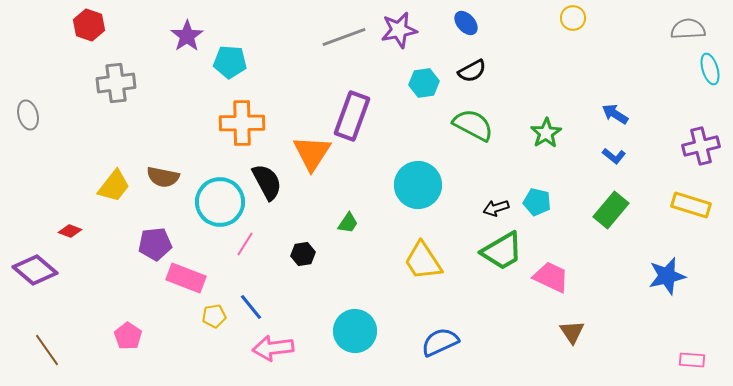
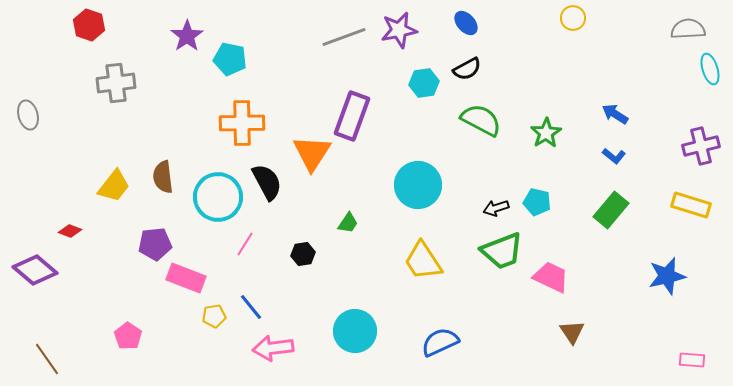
cyan pentagon at (230, 62): moved 3 px up; rotated 8 degrees clockwise
black semicircle at (472, 71): moved 5 px left, 2 px up
green semicircle at (473, 125): moved 8 px right, 5 px up
brown semicircle at (163, 177): rotated 72 degrees clockwise
cyan circle at (220, 202): moved 2 px left, 5 px up
green trapezoid at (502, 251): rotated 9 degrees clockwise
brown line at (47, 350): moved 9 px down
